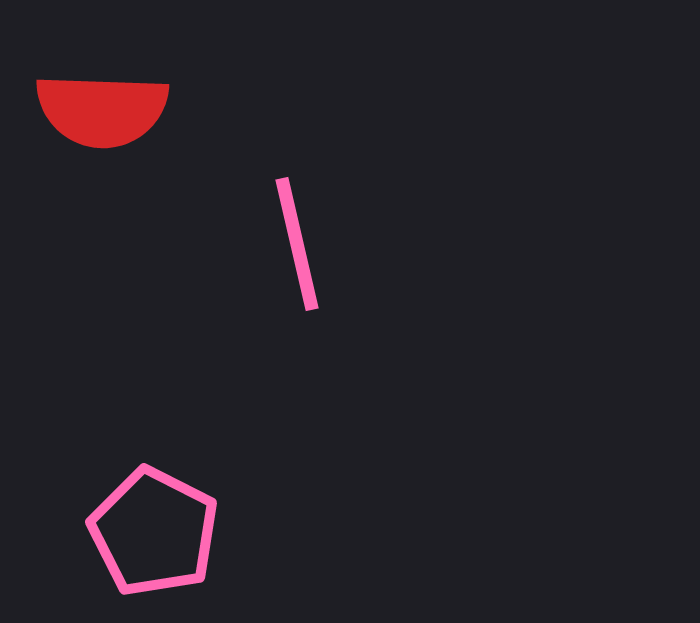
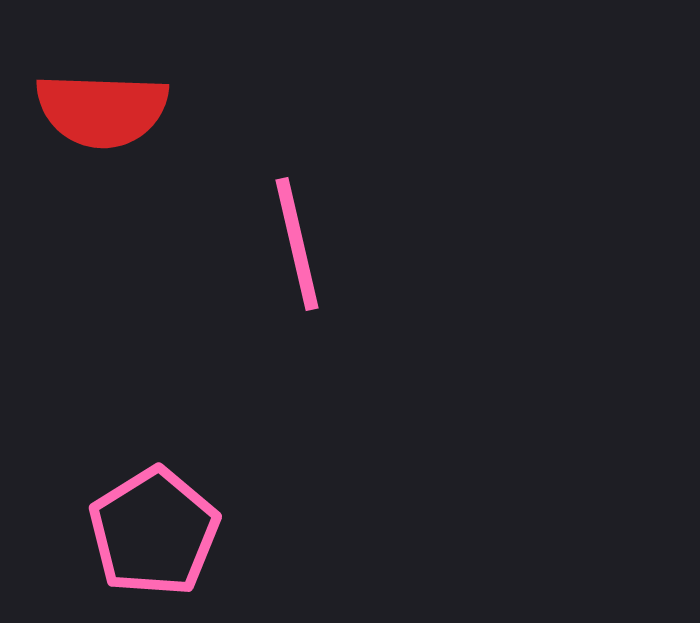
pink pentagon: rotated 13 degrees clockwise
